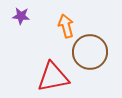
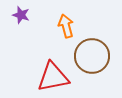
purple star: moved 1 px up; rotated 12 degrees clockwise
brown circle: moved 2 px right, 4 px down
